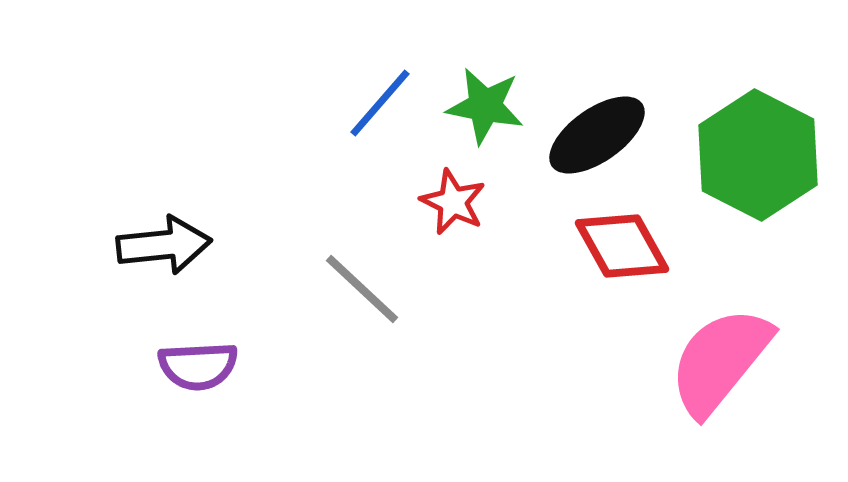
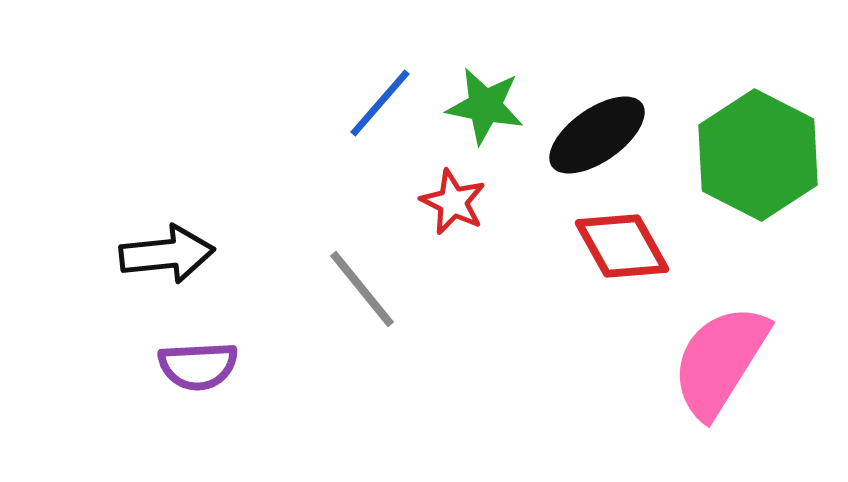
black arrow: moved 3 px right, 9 px down
gray line: rotated 8 degrees clockwise
pink semicircle: rotated 7 degrees counterclockwise
